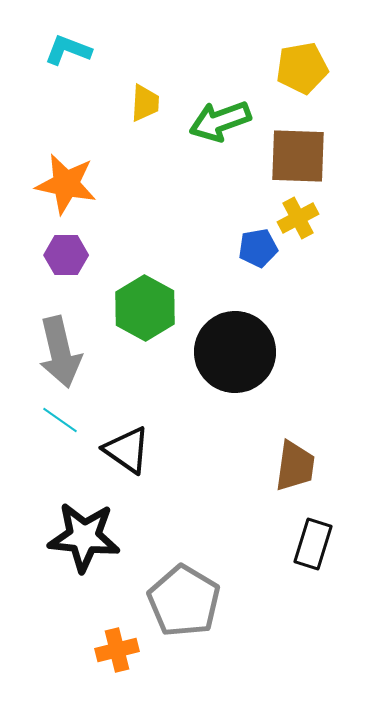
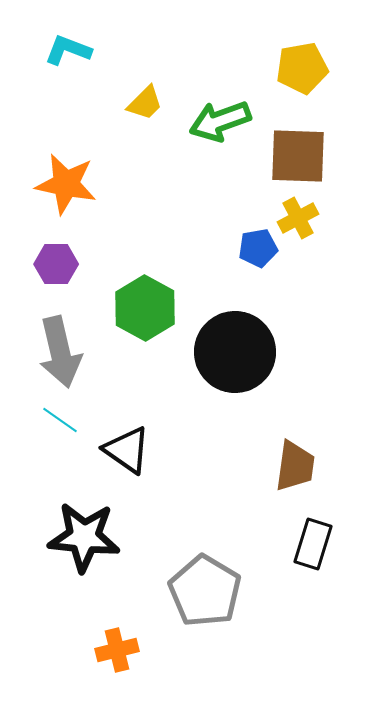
yellow trapezoid: rotated 42 degrees clockwise
purple hexagon: moved 10 px left, 9 px down
gray pentagon: moved 21 px right, 10 px up
